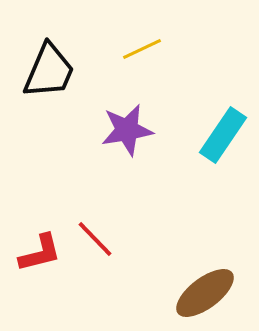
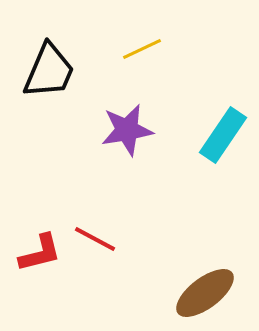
red line: rotated 18 degrees counterclockwise
